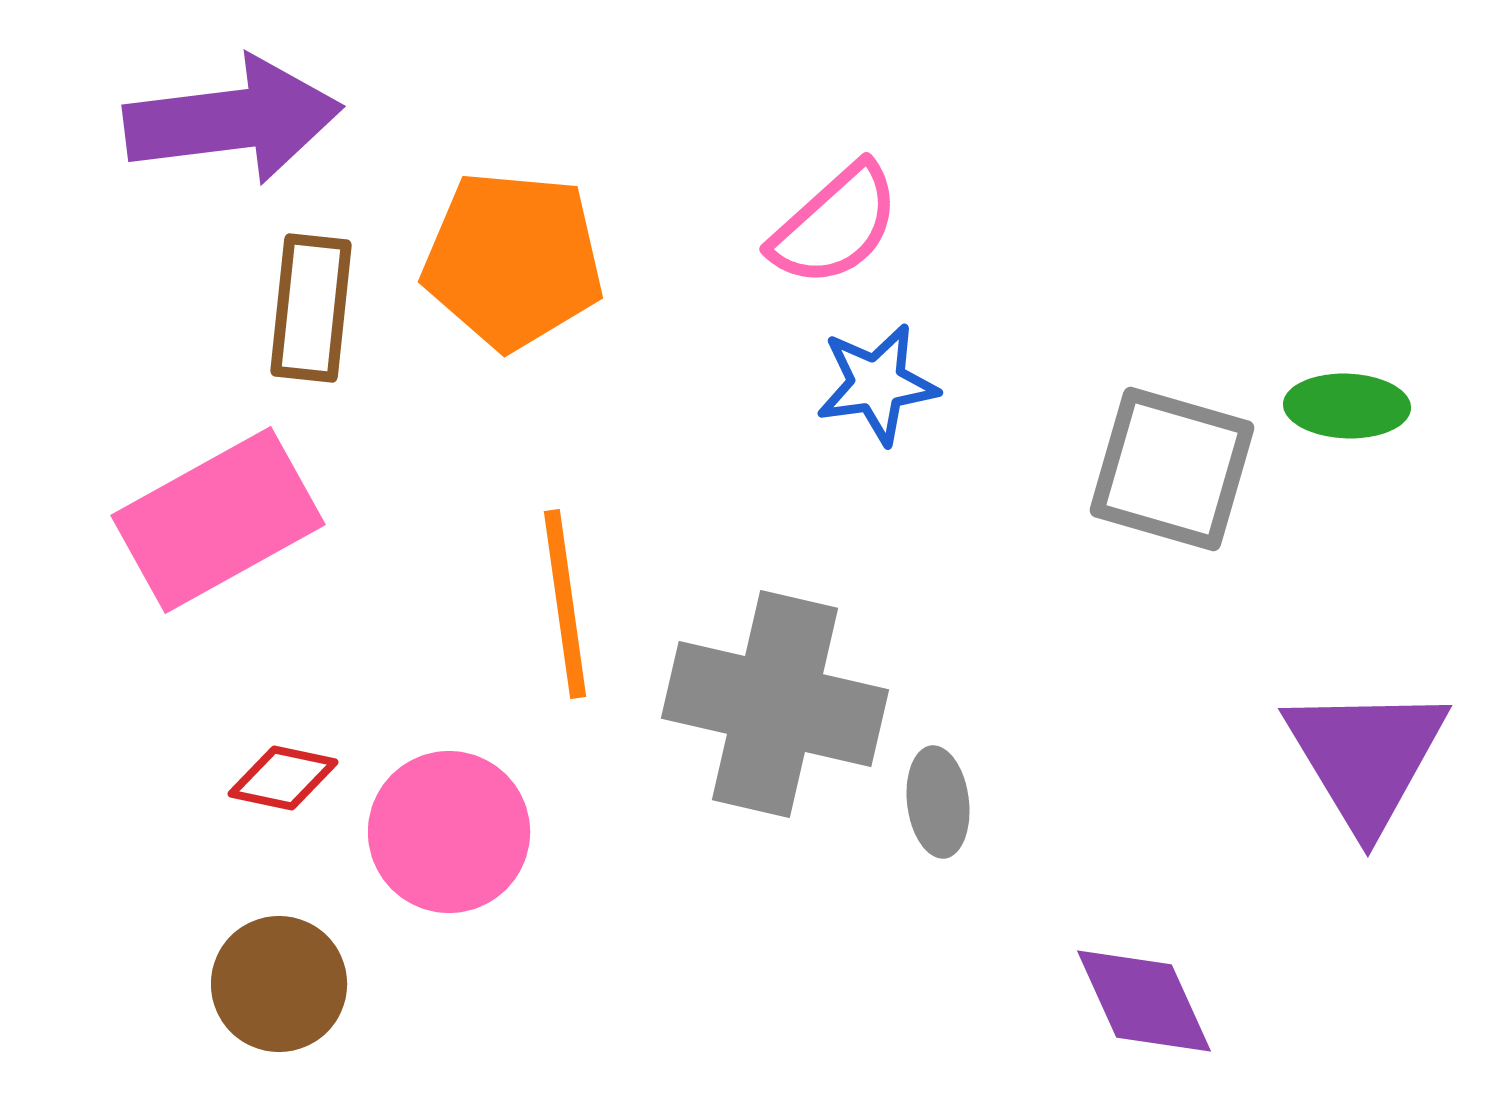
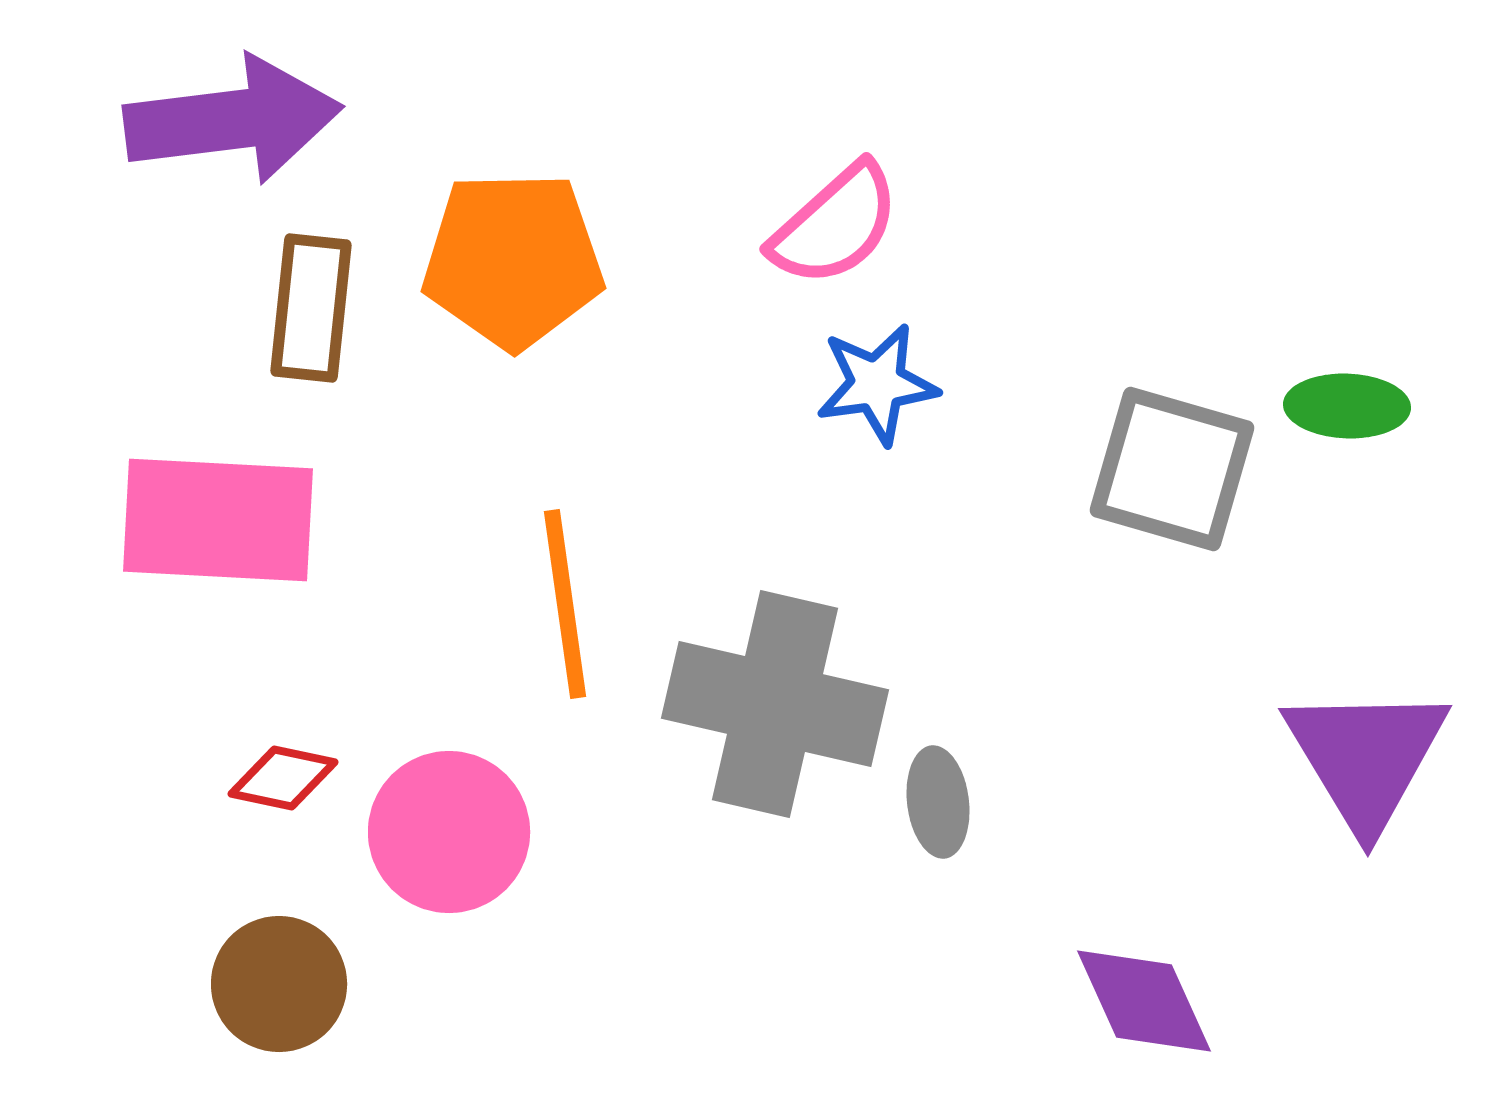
orange pentagon: rotated 6 degrees counterclockwise
pink rectangle: rotated 32 degrees clockwise
